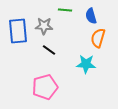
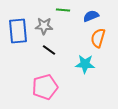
green line: moved 2 px left
blue semicircle: rotated 84 degrees clockwise
cyan star: moved 1 px left
